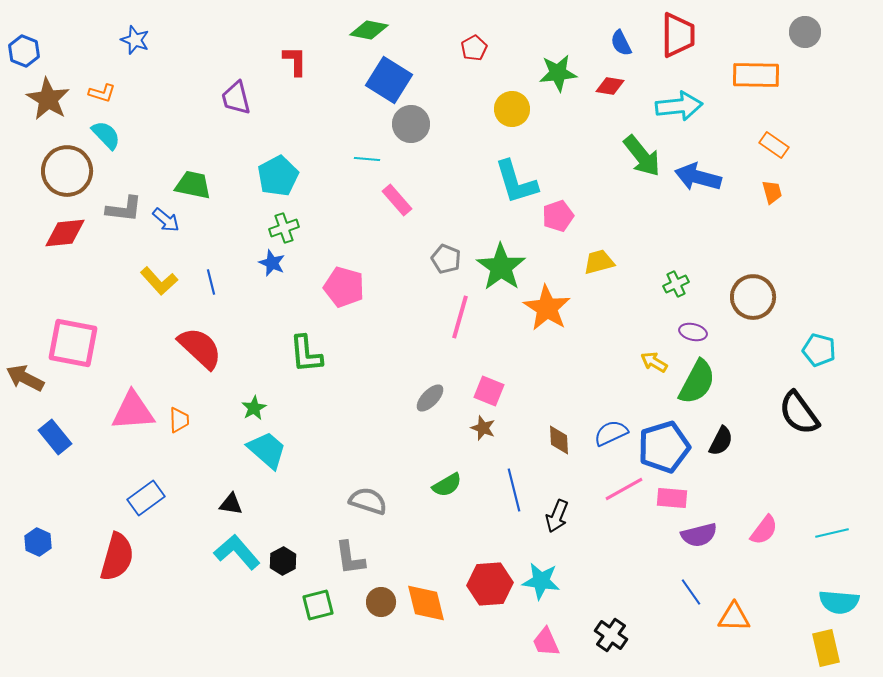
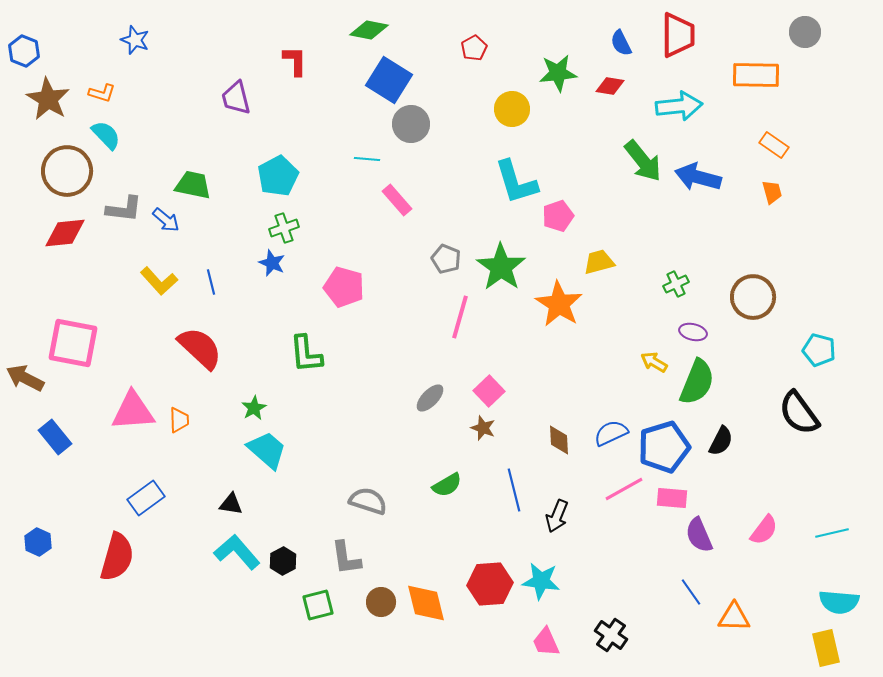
green arrow at (642, 156): moved 1 px right, 5 px down
orange star at (547, 308): moved 12 px right, 4 px up
green semicircle at (697, 382): rotated 6 degrees counterclockwise
pink square at (489, 391): rotated 24 degrees clockwise
purple semicircle at (699, 535): rotated 81 degrees clockwise
gray L-shape at (350, 558): moved 4 px left
